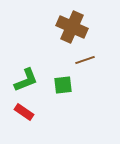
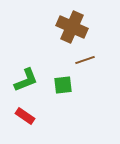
red rectangle: moved 1 px right, 4 px down
